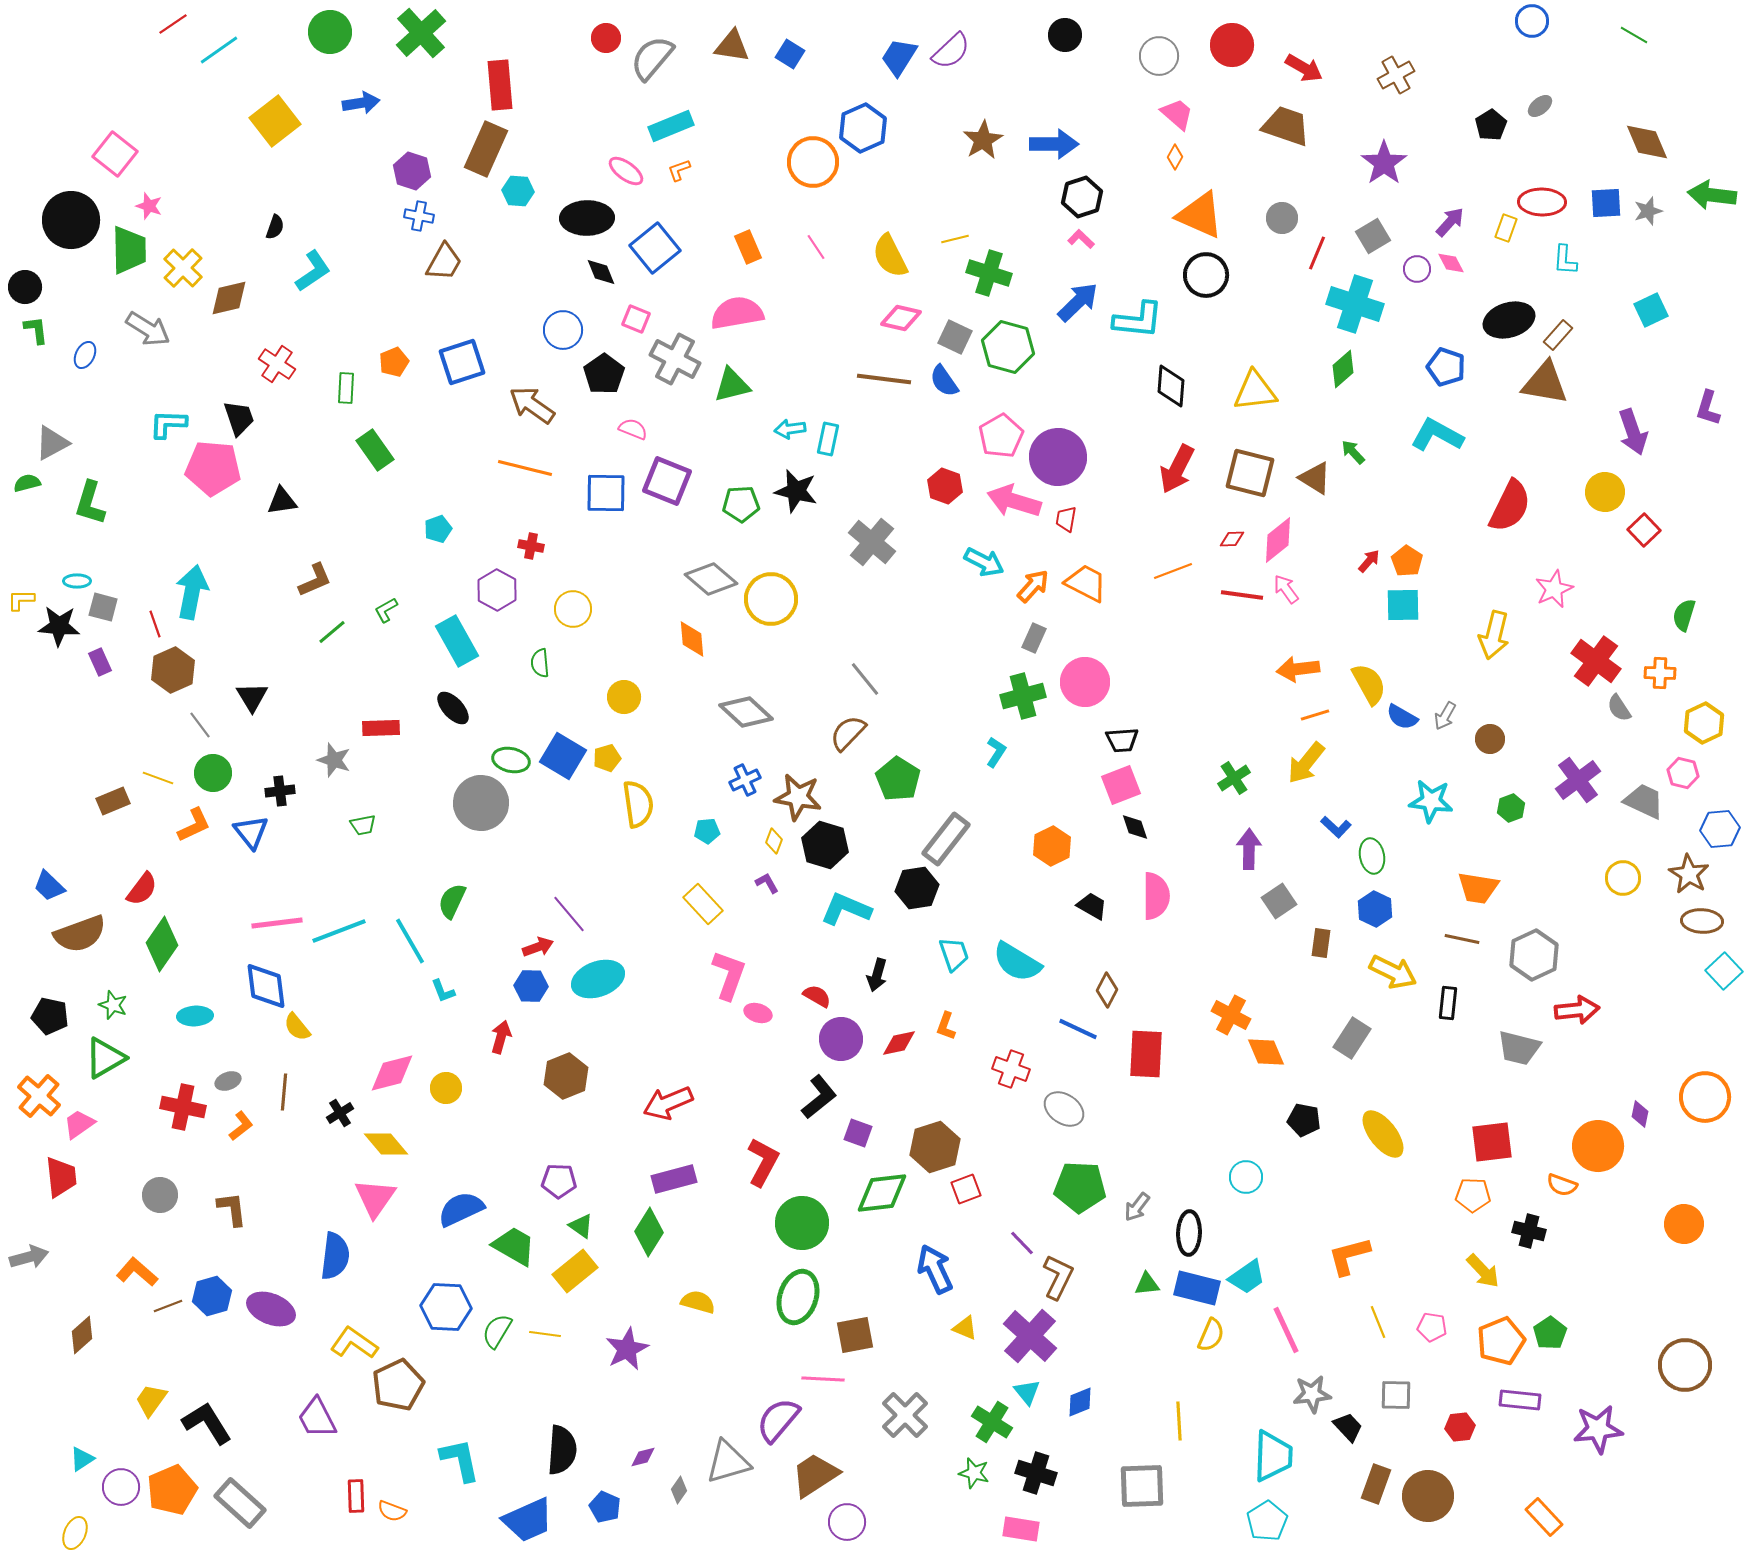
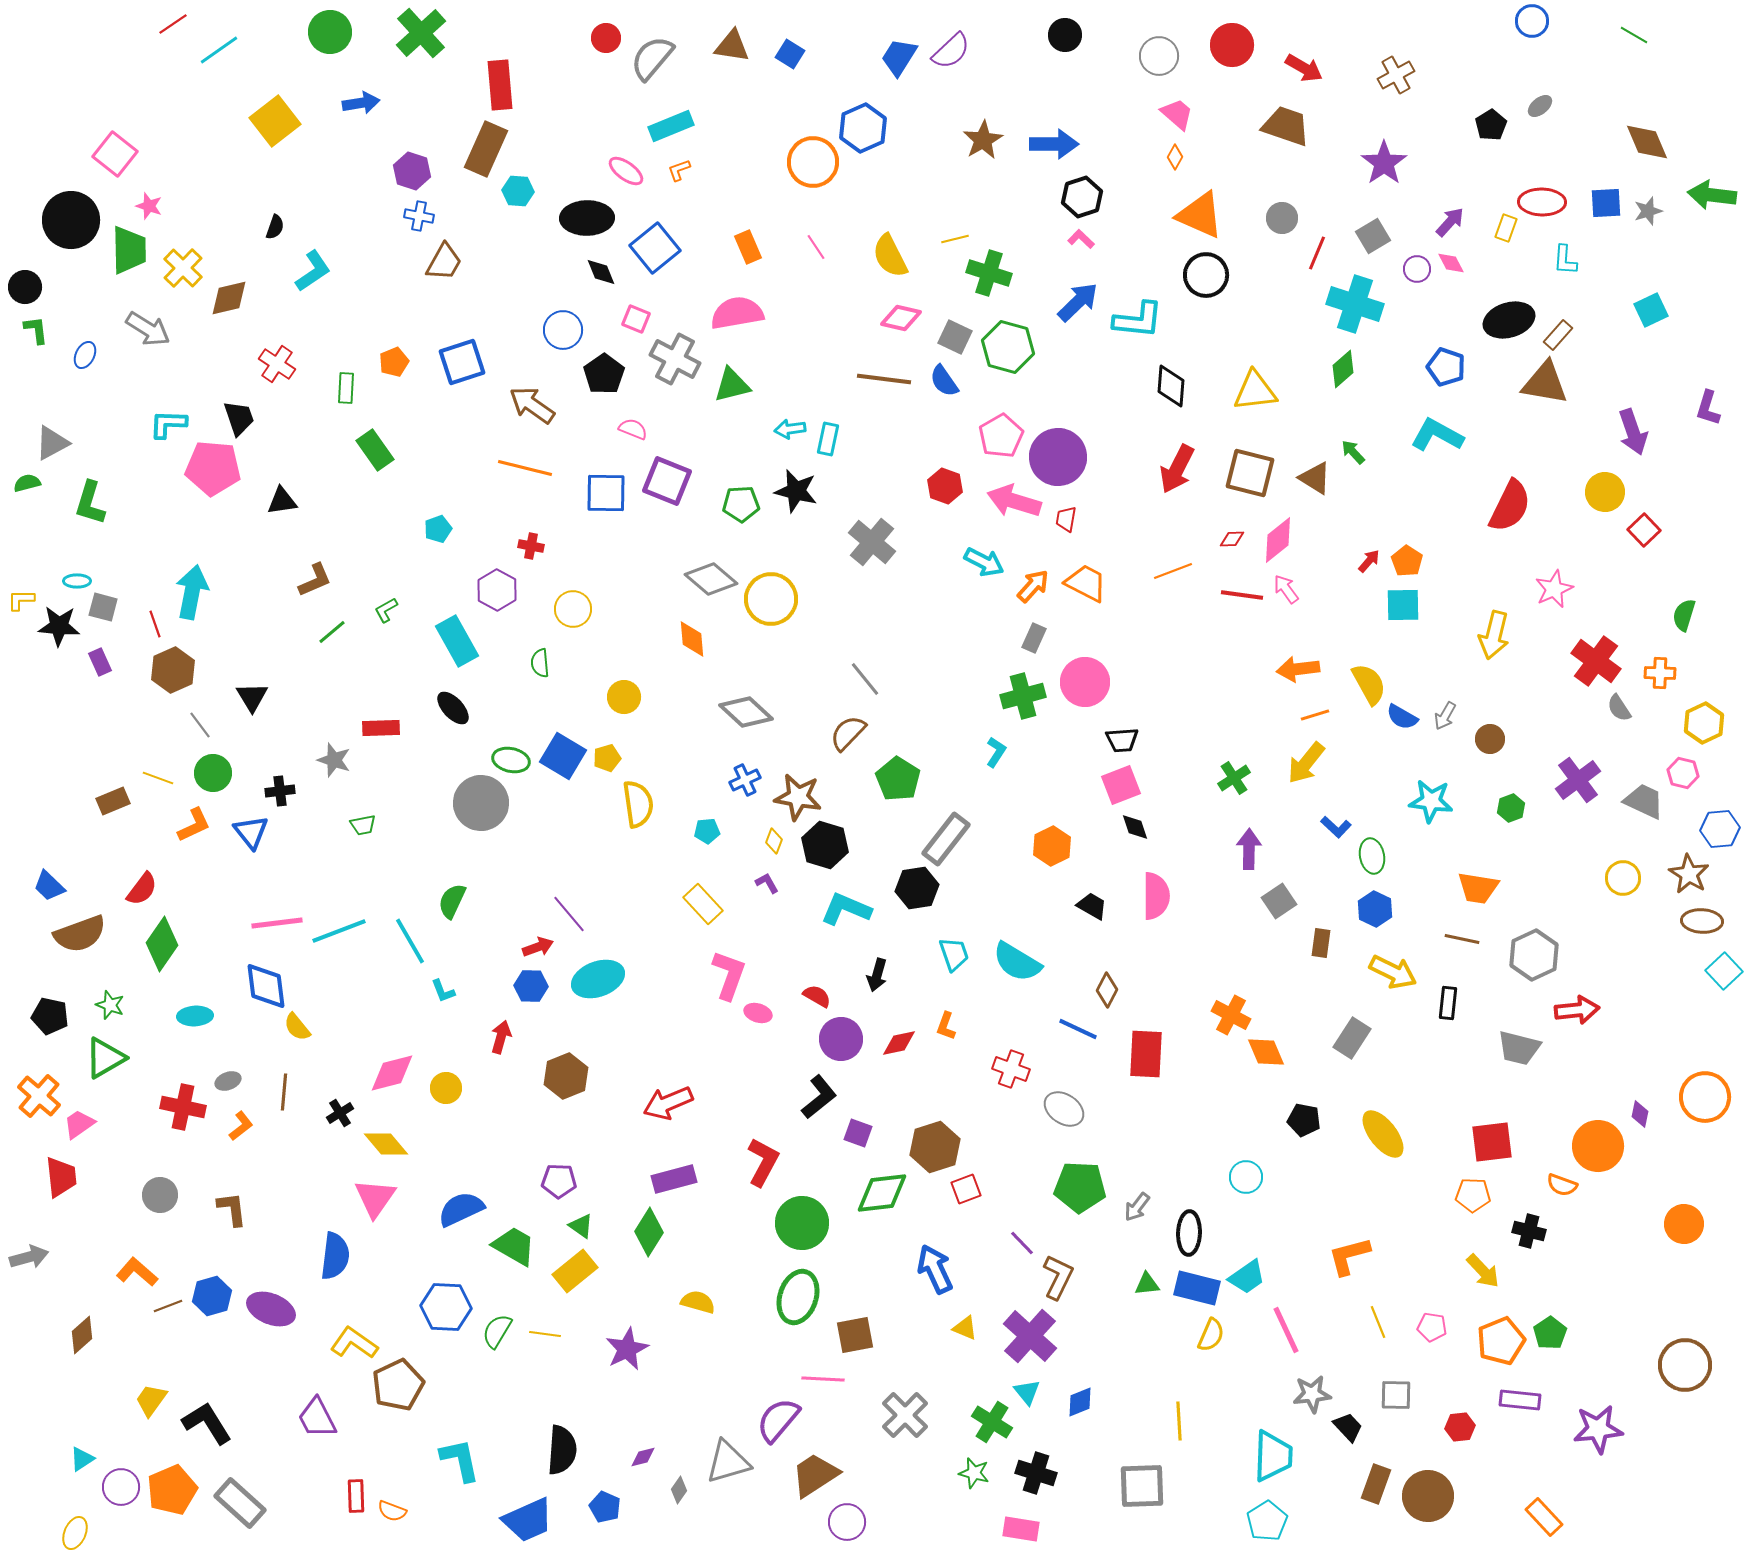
green star at (113, 1005): moved 3 px left
